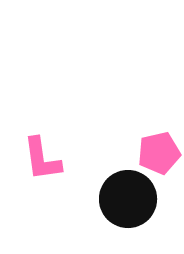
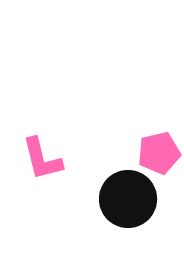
pink L-shape: rotated 6 degrees counterclockwise
